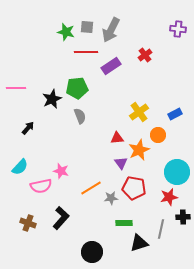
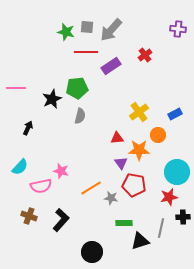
gray arrow: rotated 15 degrees clockwise
gray semicircle: rotated 35 degrees clockwise
black arrow: rotated 16 degrees counterclockwise
orange star: rotated 25 degrees clockwise
red pentagon: moved 3 px up
gray star: rotated 16 degrees clockwise
black L-shape: moved 2 px down
brown cross: moved 1 px right, 7 px up
gray line: moved 1 px up
black triangle: moved 1 px right, 2 px up
